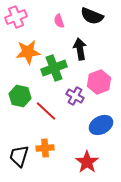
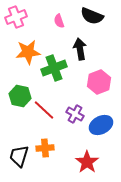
purple cross: moved 18 px down
red line: moved 2 px left, 1 px up
